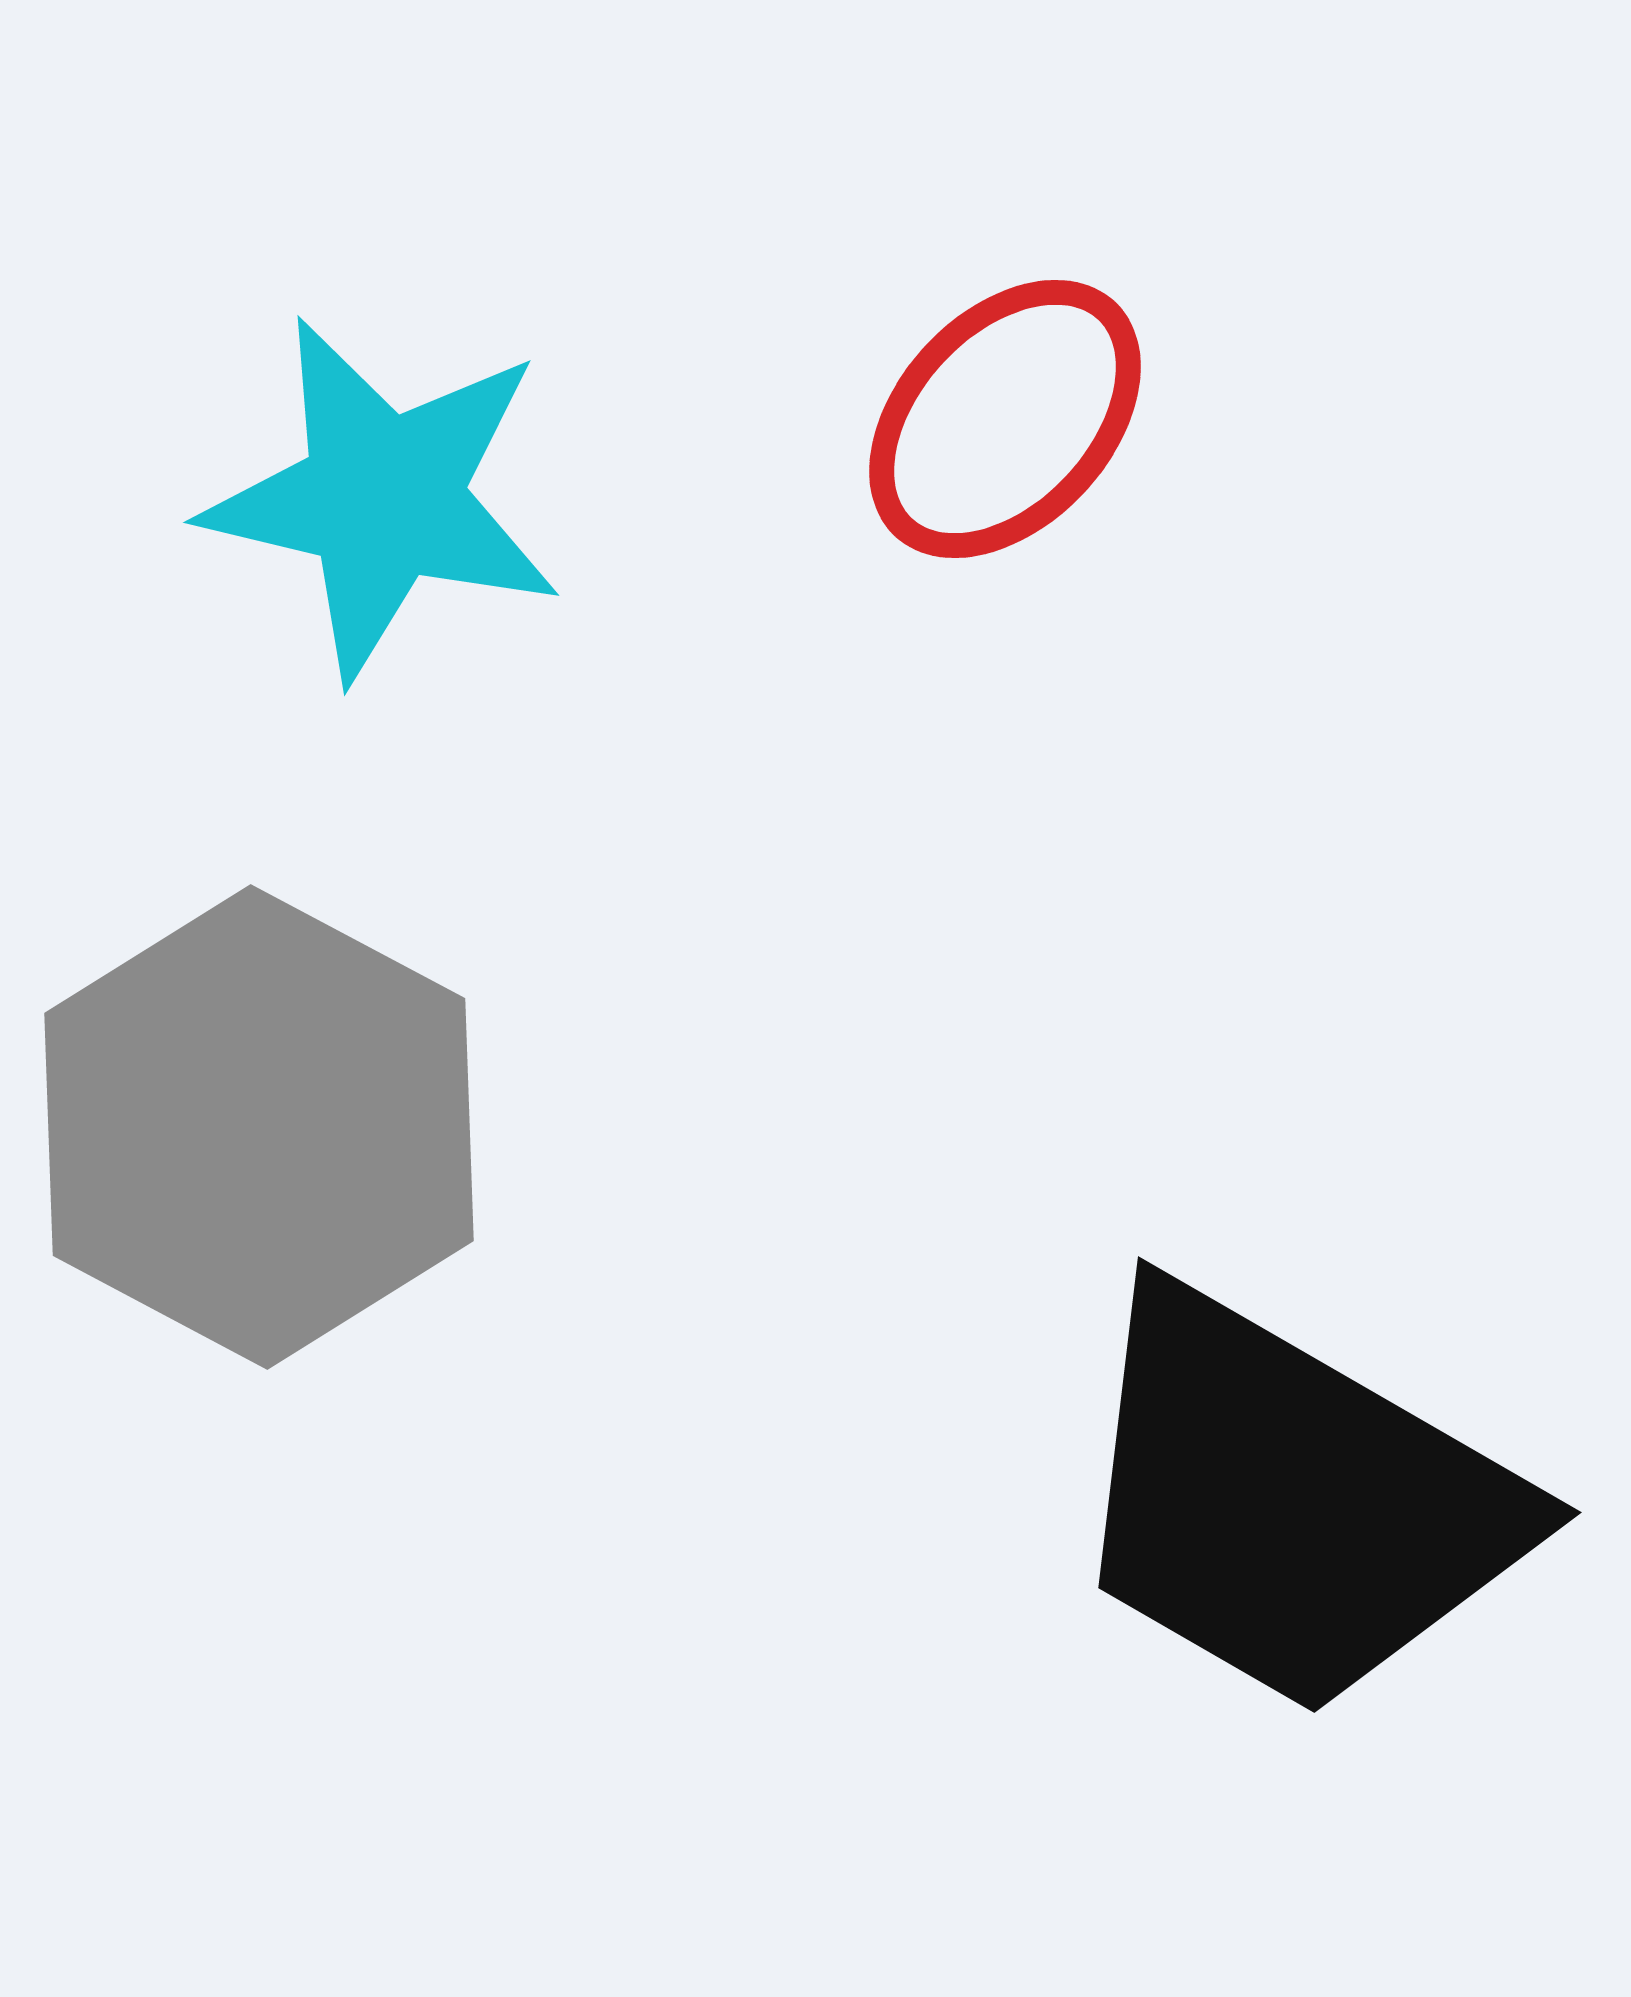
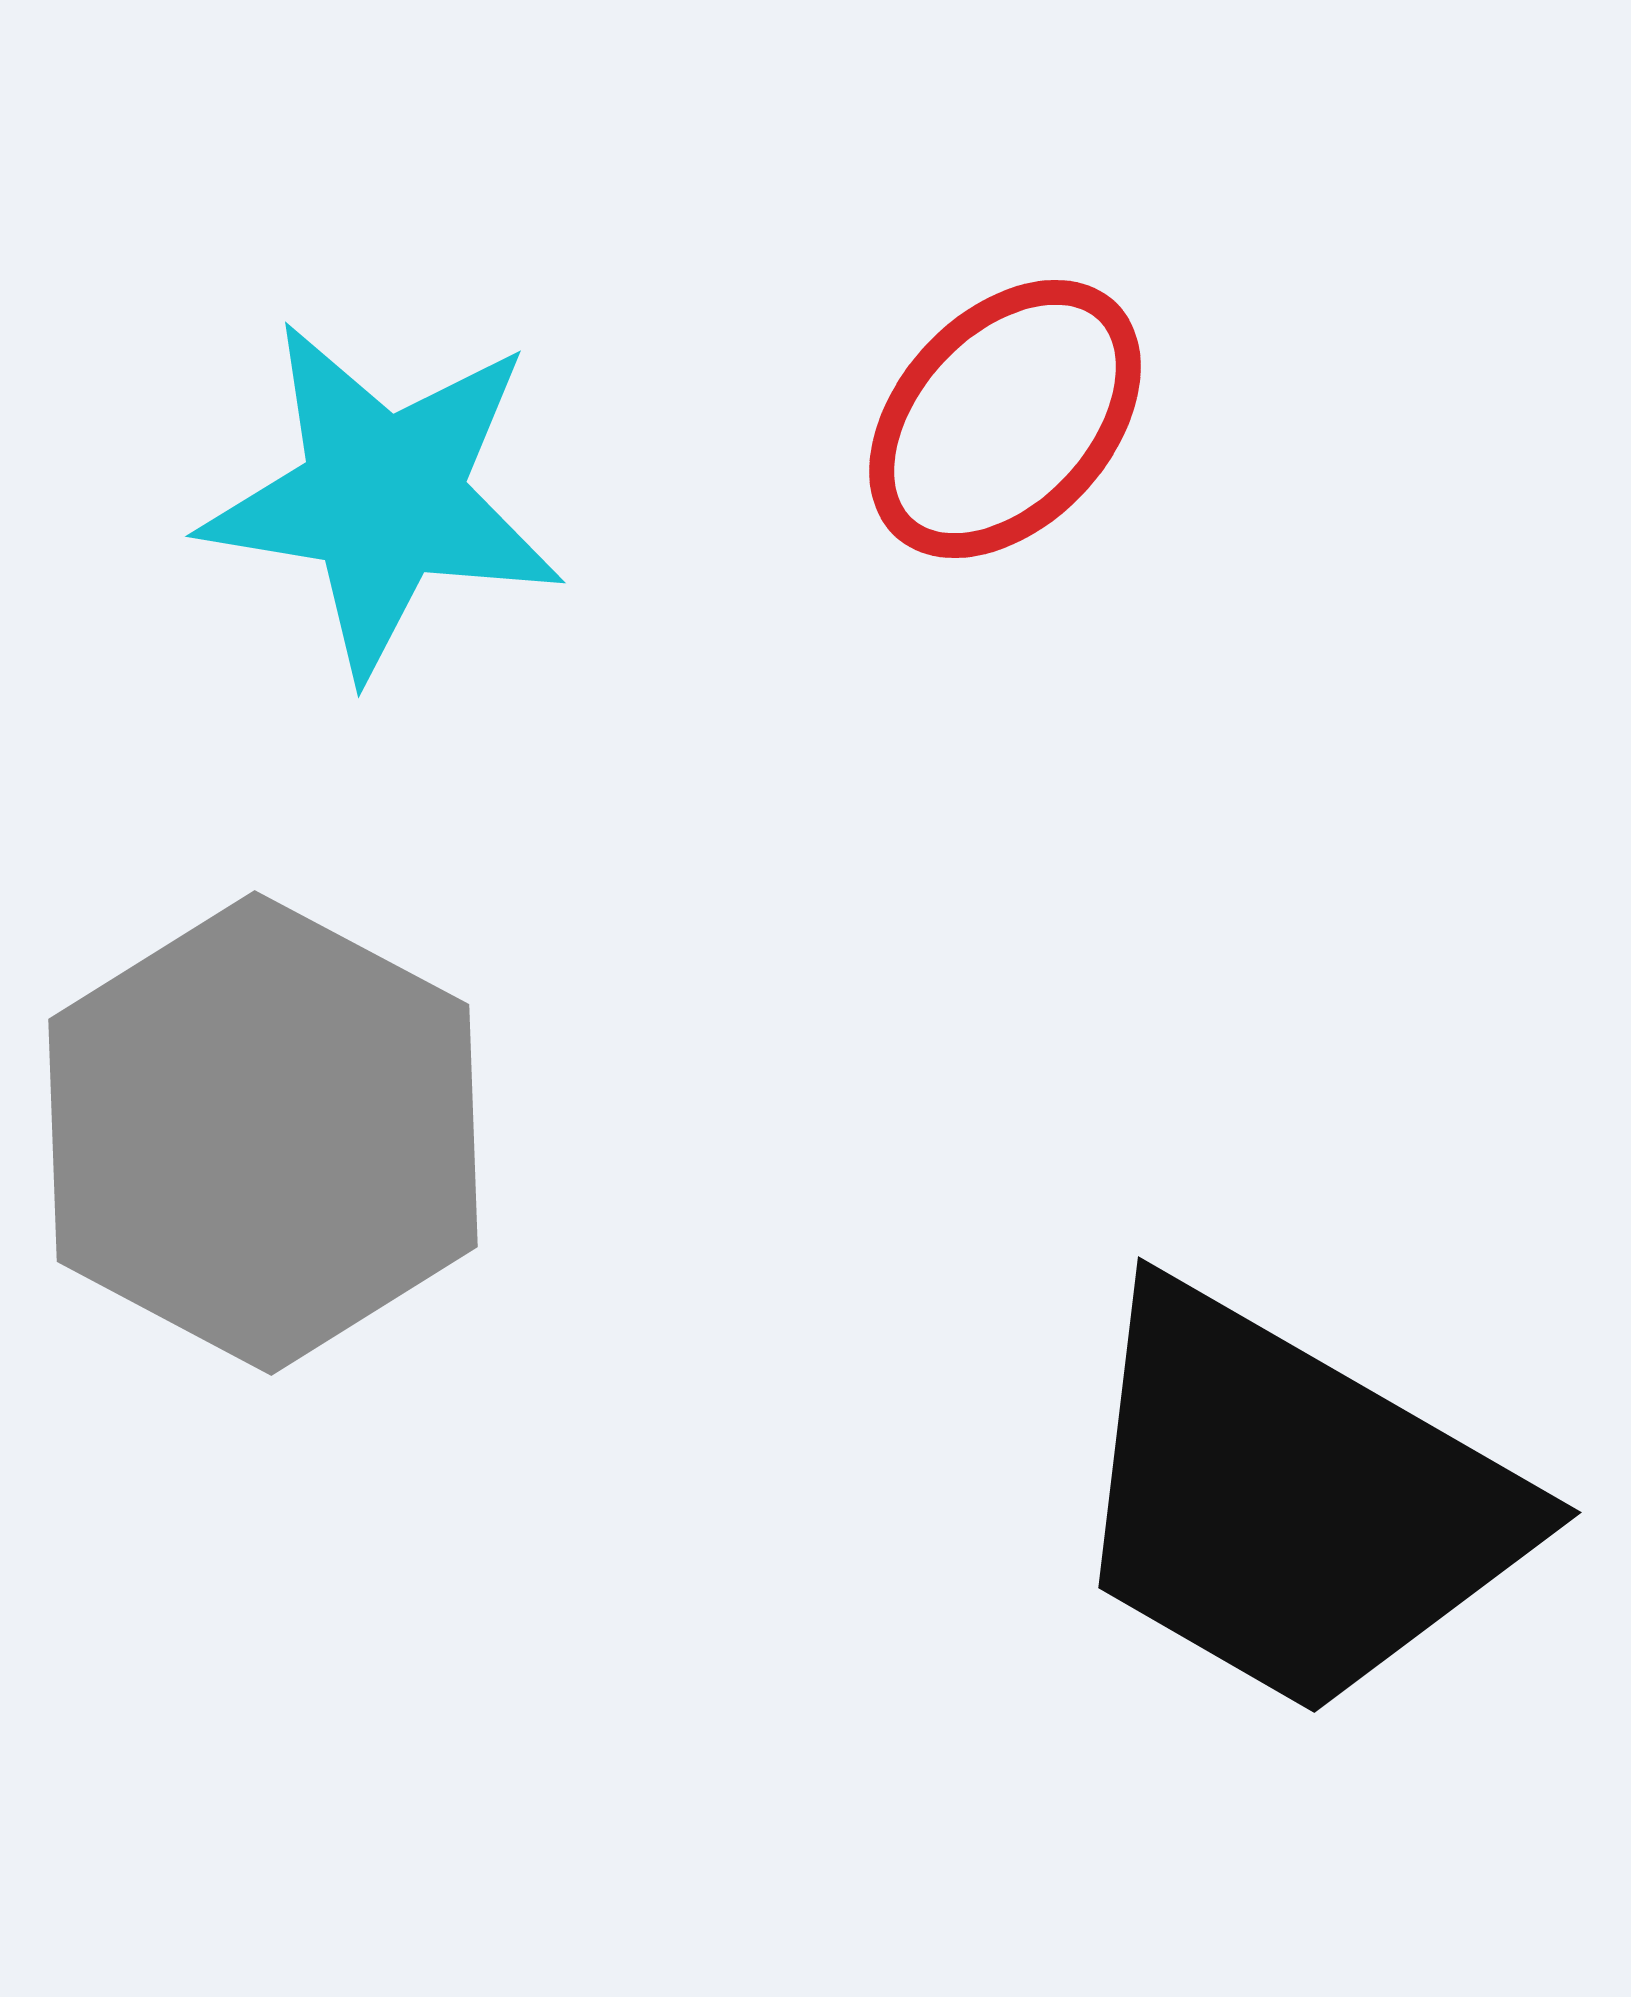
cyan star: rotated 4 degrees counterclockwise
gray hexagon: moved 4 px right, 6 px down
